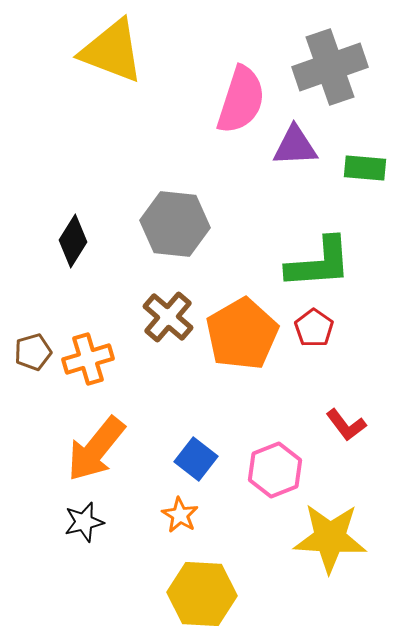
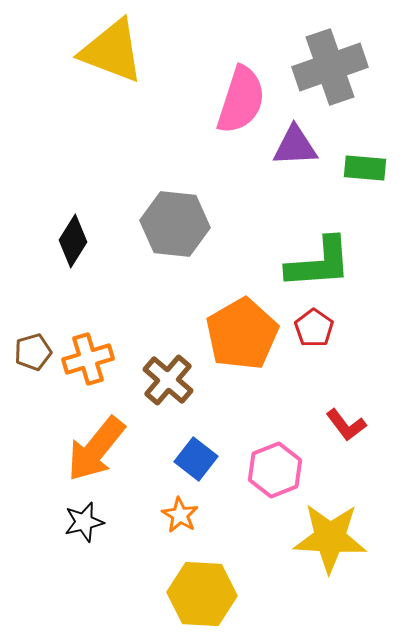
brown cross: moved 63 px down
